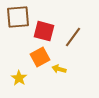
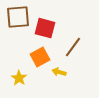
red square: moved 1 px right, 3 px up
brown line: moved 10 px down
yellow arrow: moved 3 px down
